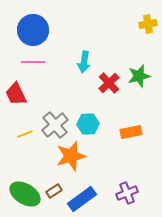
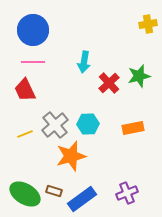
red trapezoid: moved 9 px right, 4 px up
orange rectangle: moved 2 px right, 4 px up
brown rectangle: rotated 49 degrees clockwise
